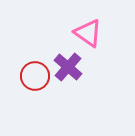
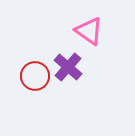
pink triangle: moved 1 px right, 2 px up
